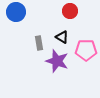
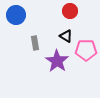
blue circle: moved 3 px down
black triangle: moved 4 px right, 1 px up
gray rectangle: moved 4 px left
purple star: rotated 15 degrees clockwise
